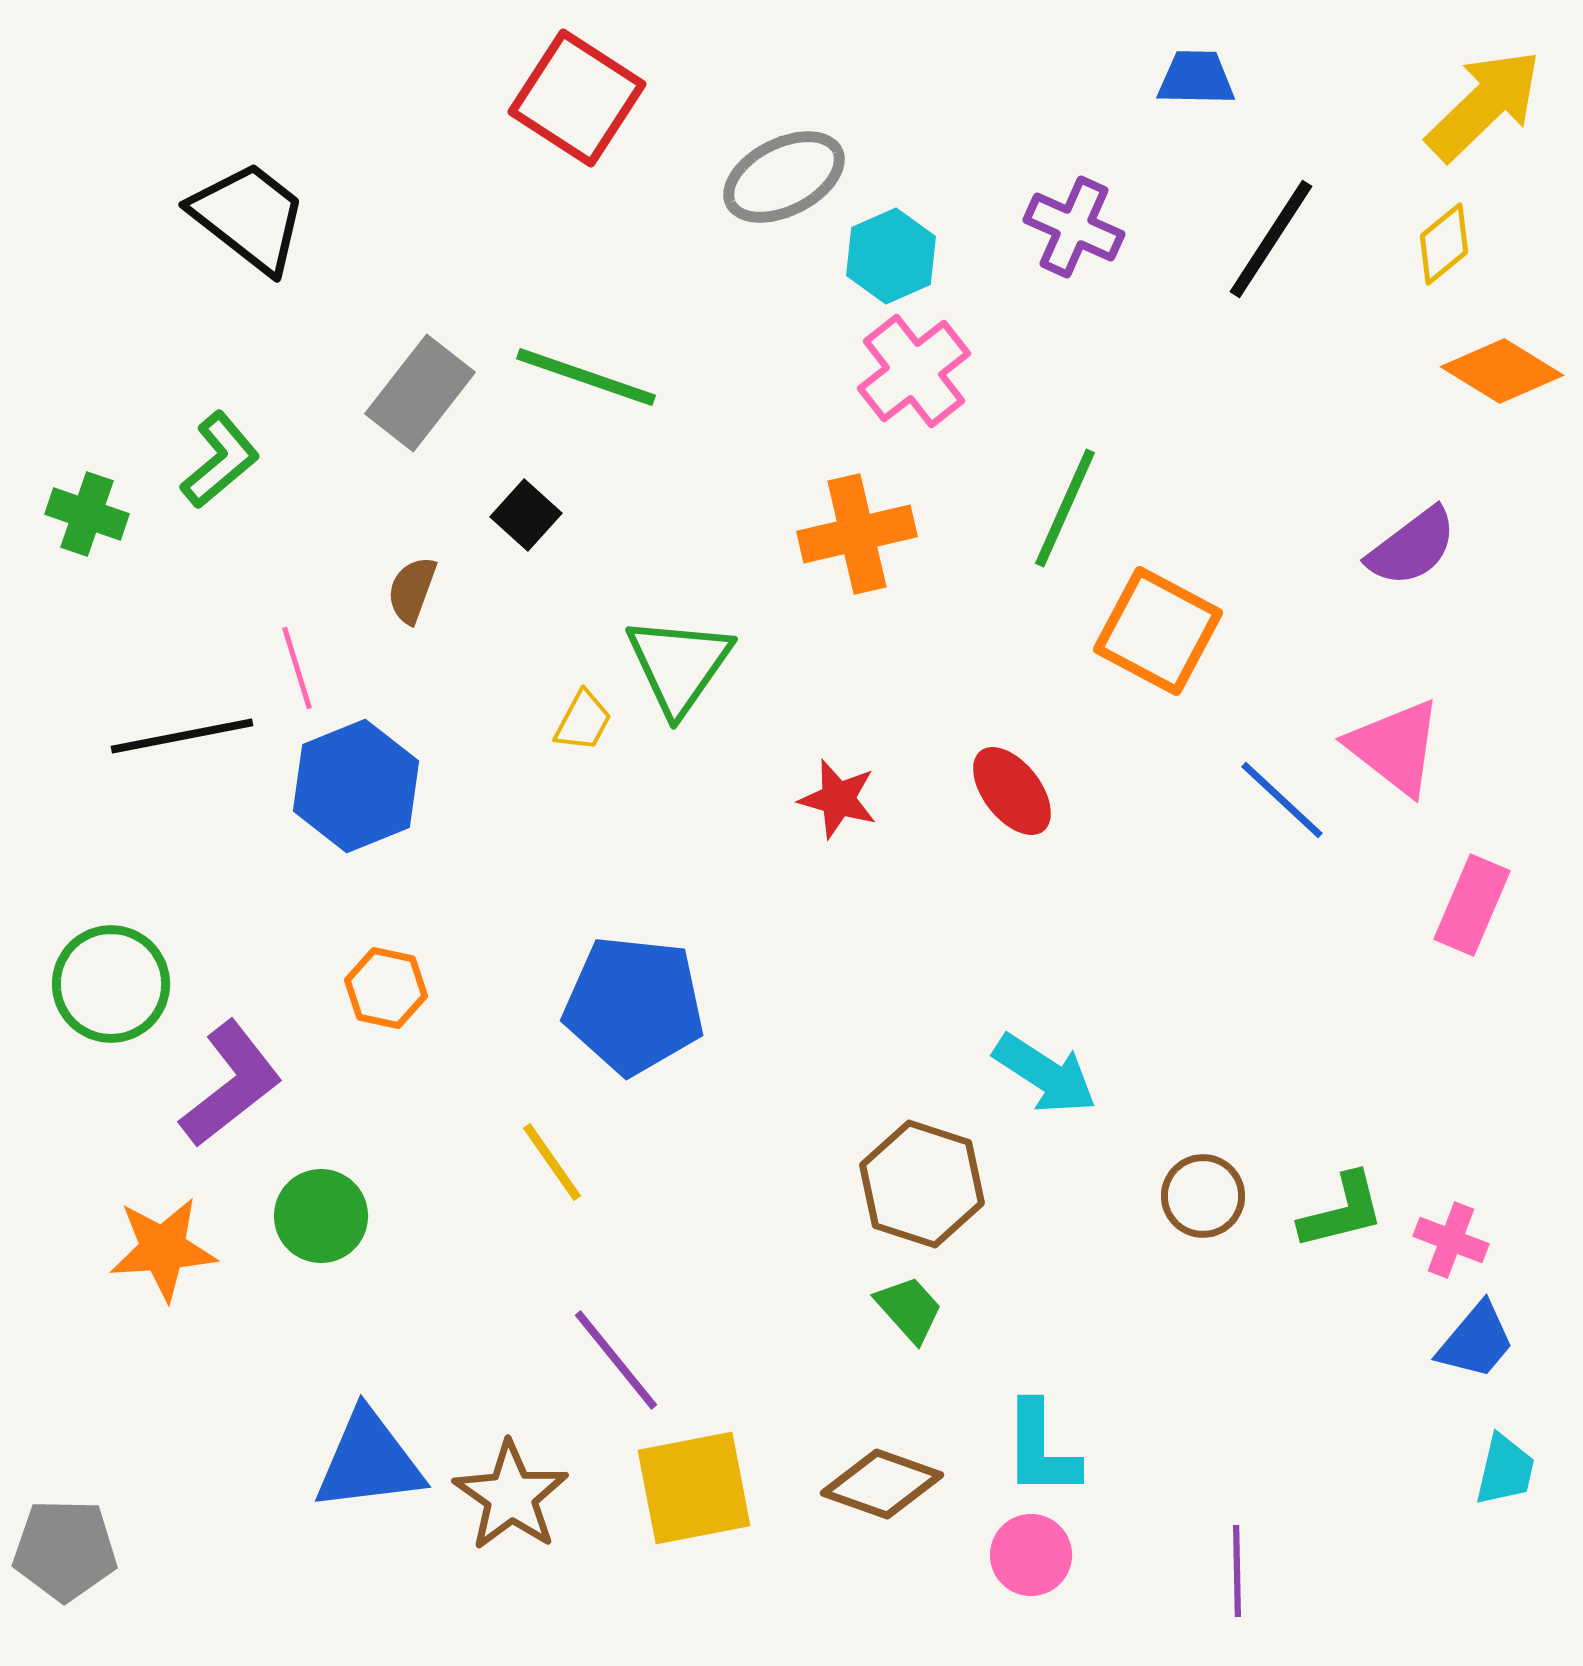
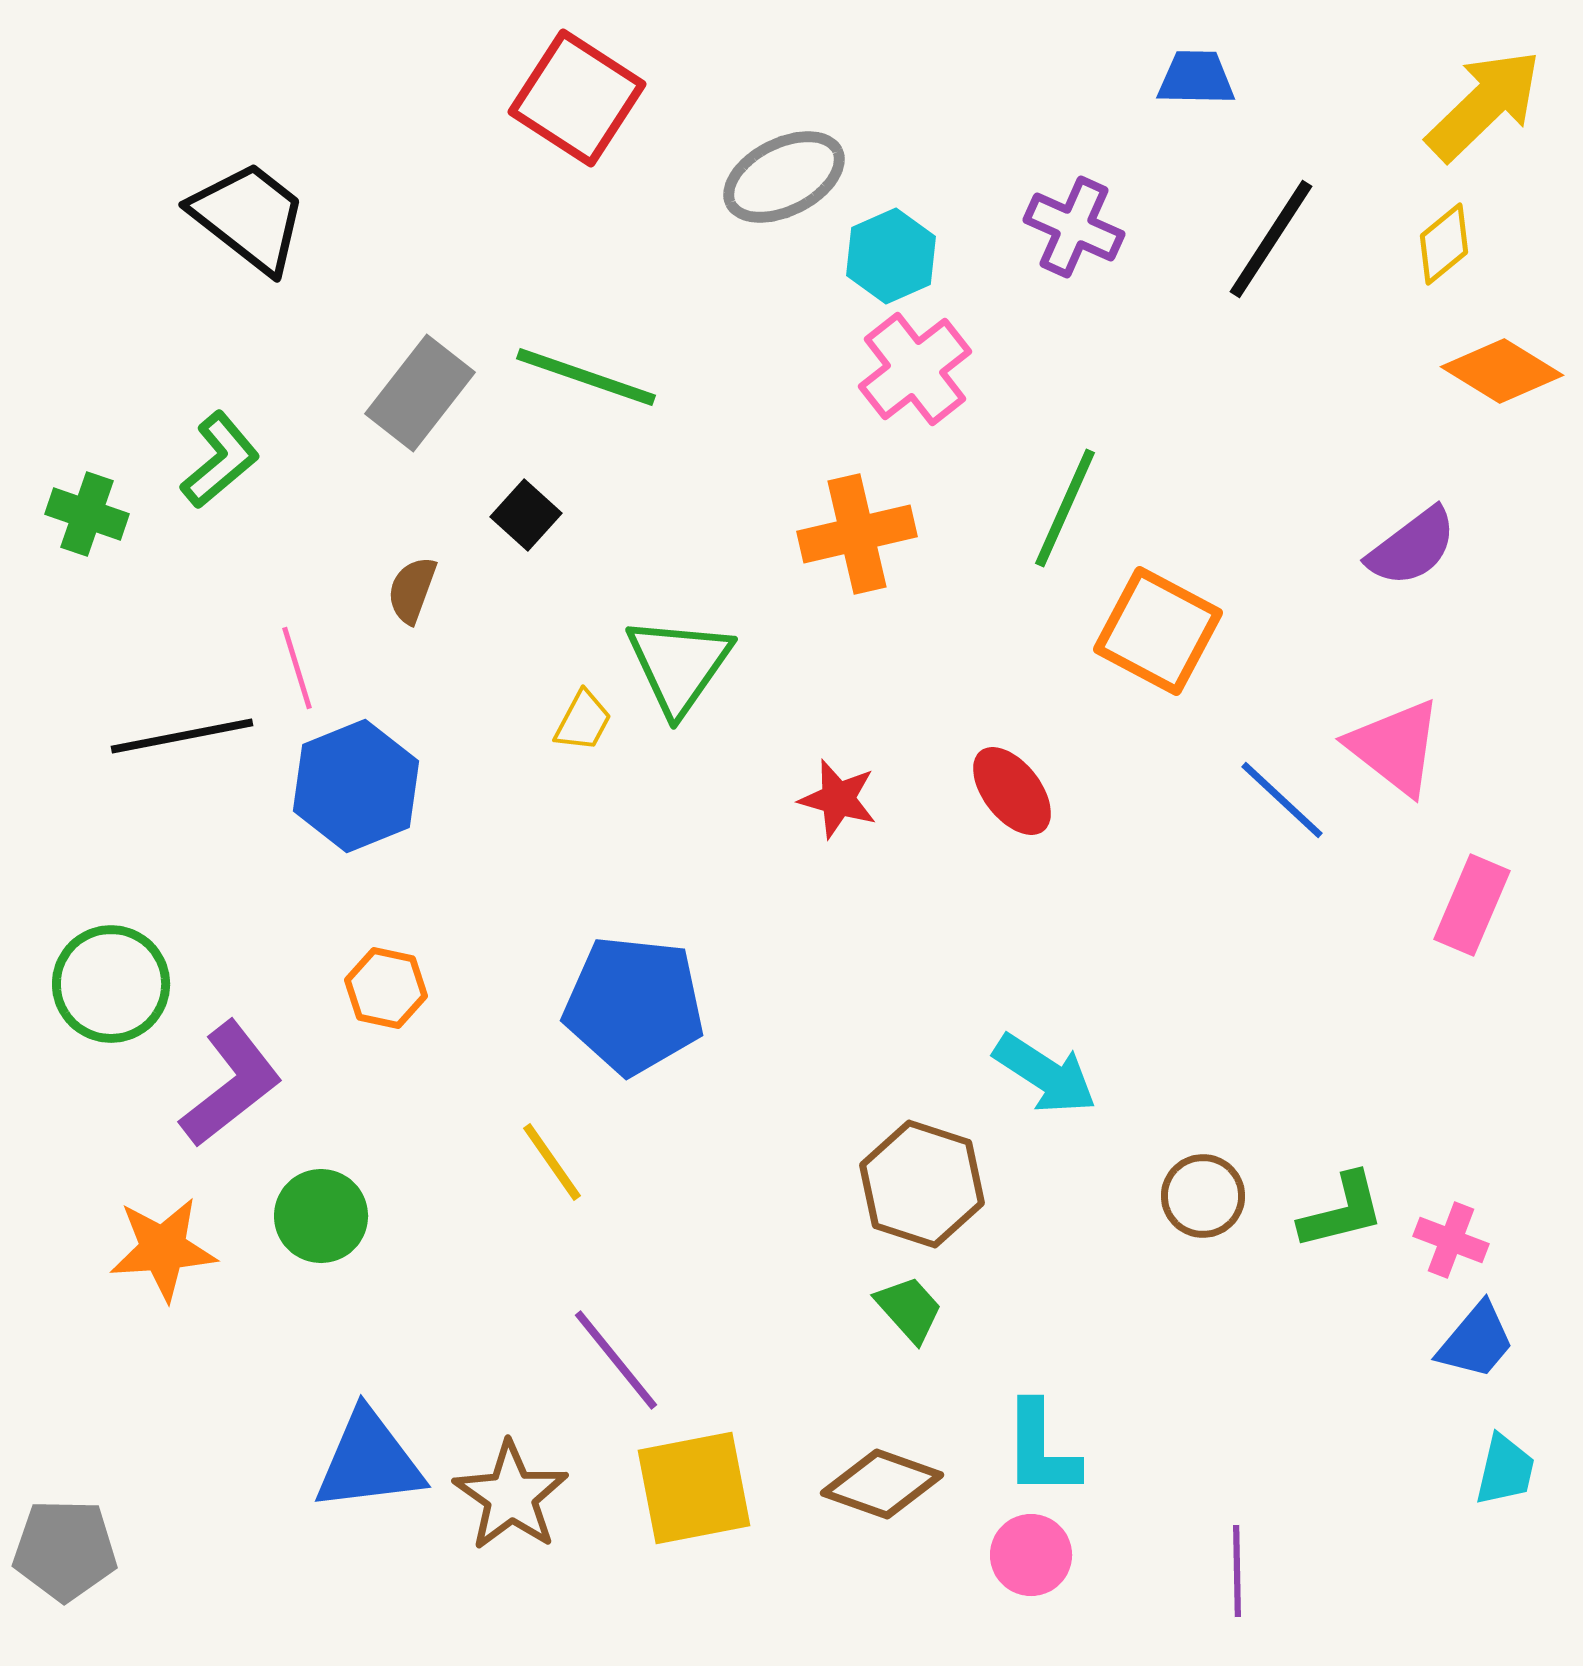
pink cross at (914, 371): moved 1 px right, 2 px up
